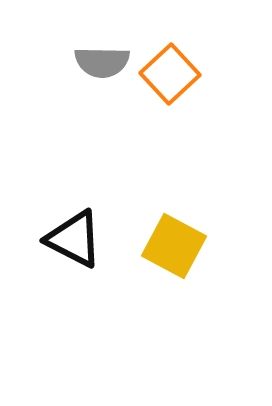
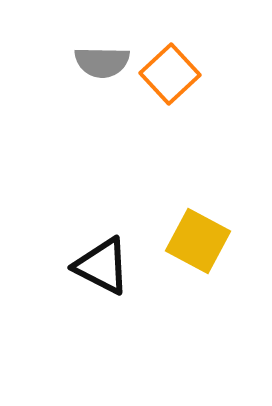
black triangle: moved 28 px right, 27 px down
yellow square: moved 24 px right, 5 px up
